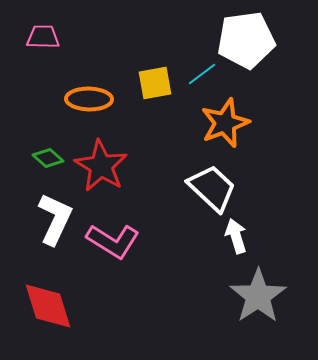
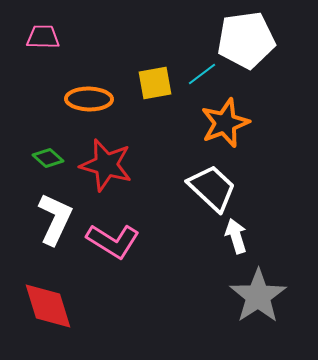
red star: moved 5 px right, 1 px up; rotated 16 degrees counterclockwise
